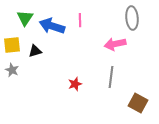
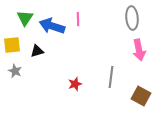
pink line: moved 2 px left, 1 px up
pink arrow: moved 24 px right, 6 px down; rotated 90 degrees counterclockwise
black triangle: moved 2 px right
gray star: moved 3 px right, 1 px down
brown square: moved 3 px right, 7 px up
